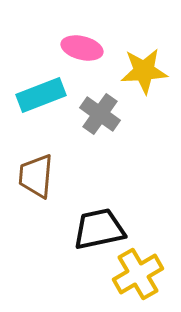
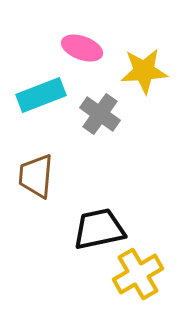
pink ellipse: rotated 6 degrees clockwise
